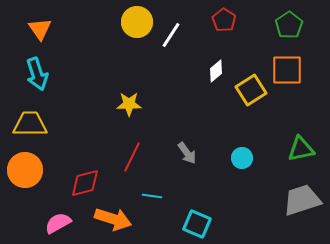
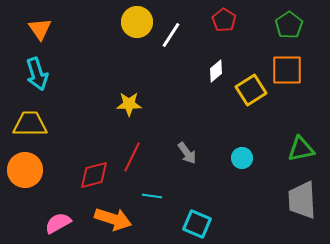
red diamond: moved 9 px right, 8 px up
gray trapezoid: rotated 75 degrees counterclockwise
